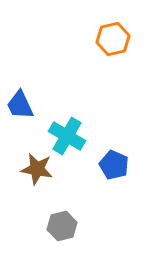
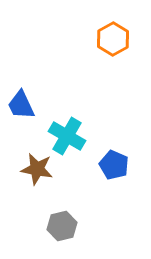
orange hexagon: rotated 16 degrees counterclockwise
blue trapezoid: moved 1 px right
